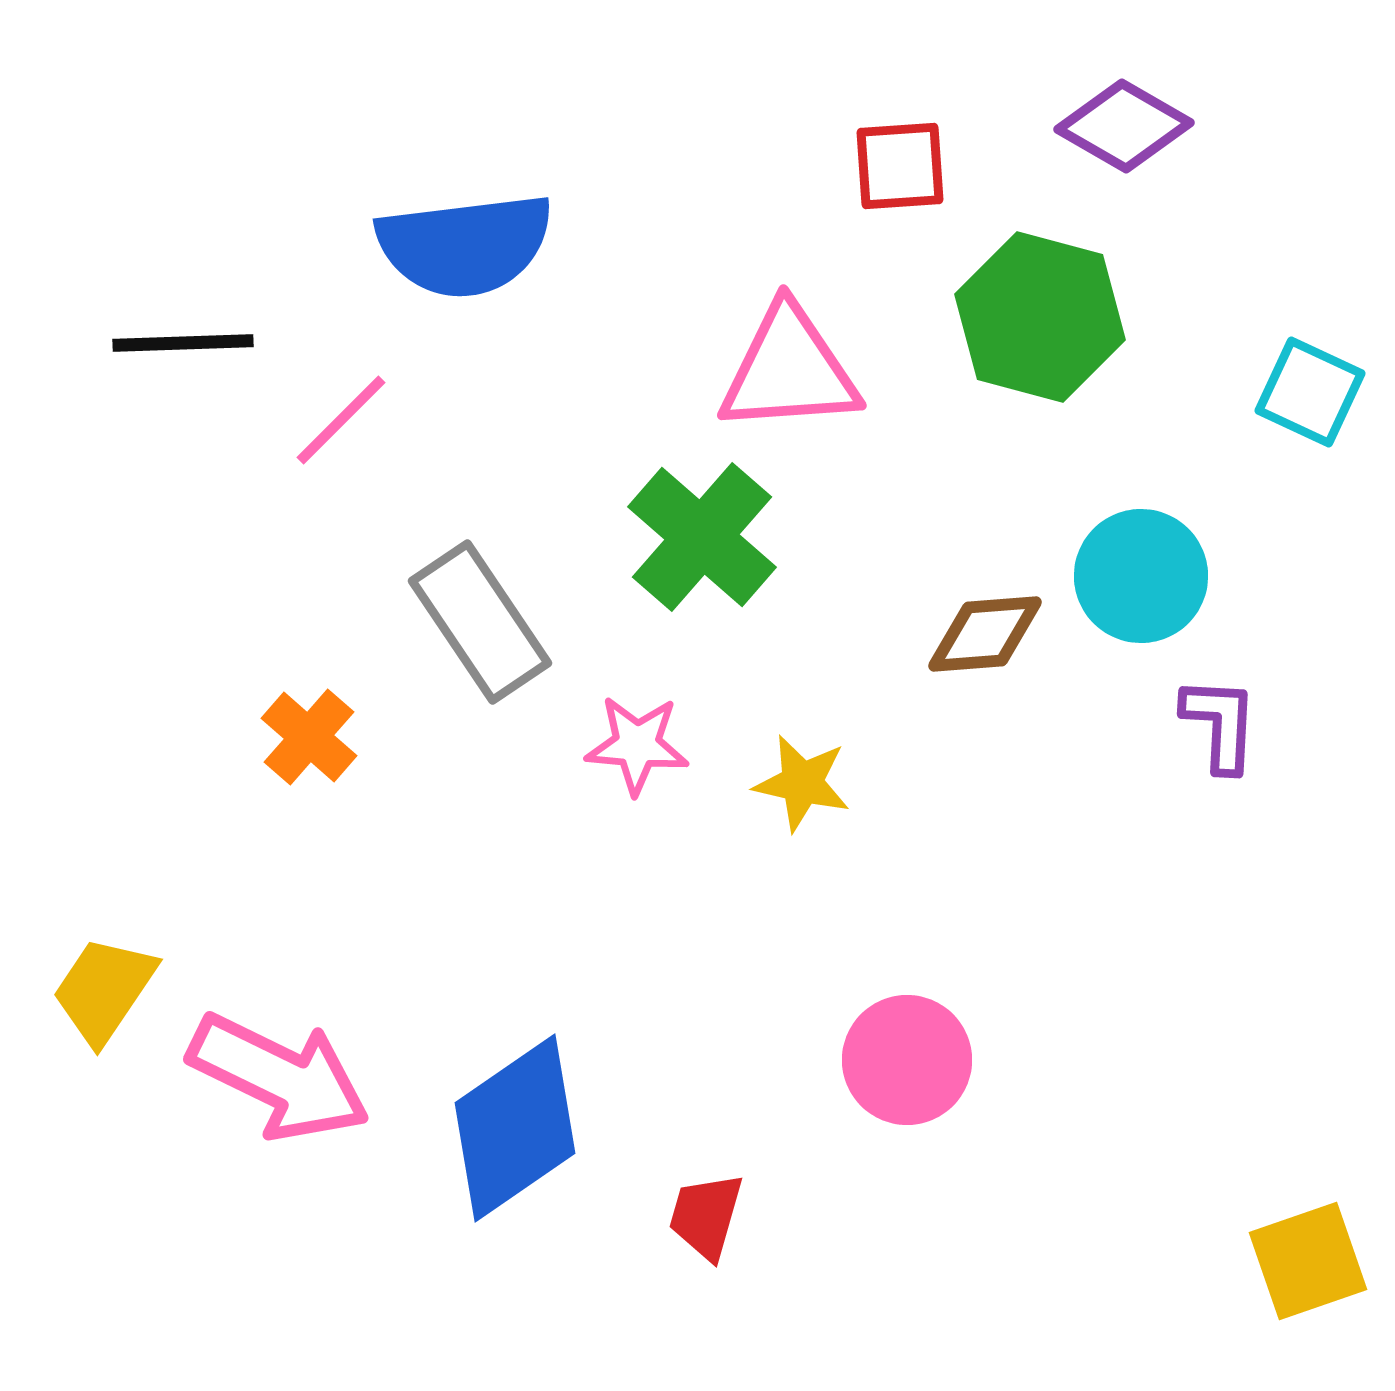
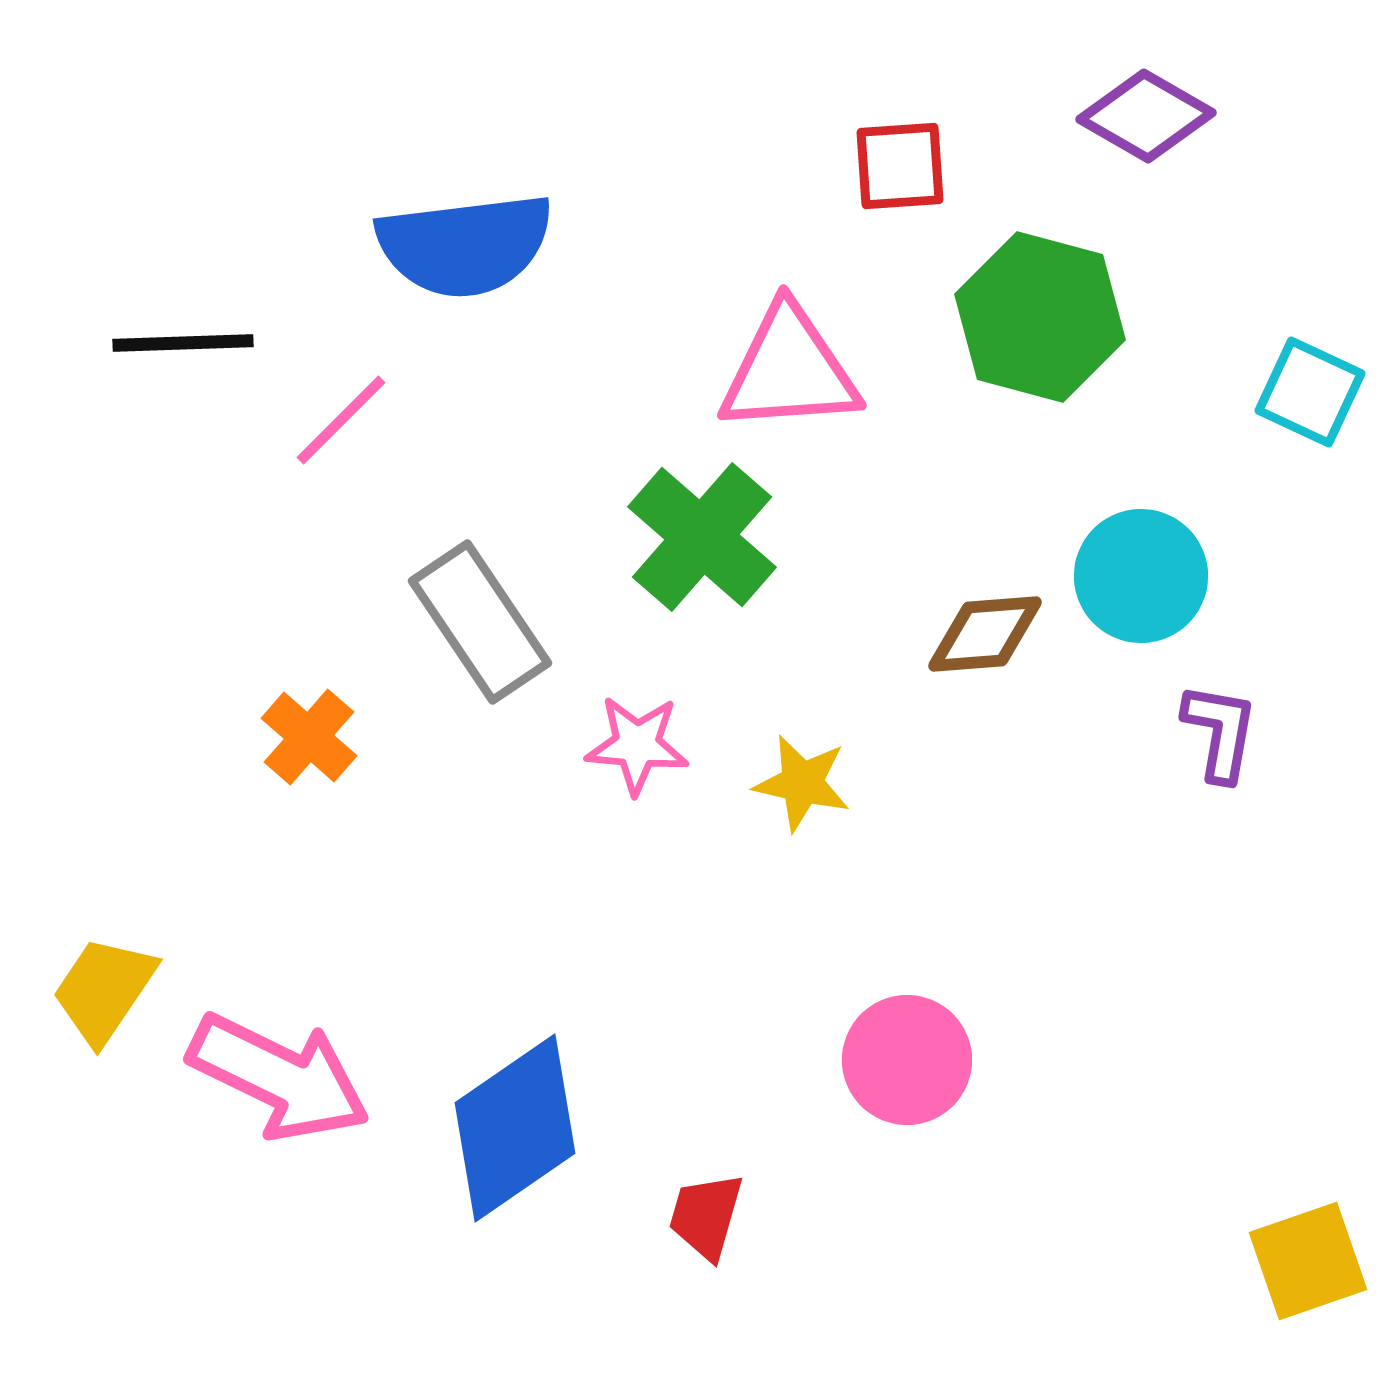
purple diamond: moved 22 px right, 10 px up
purple L-shape: moved 8 px down; rotated 7 degrees clockwise
